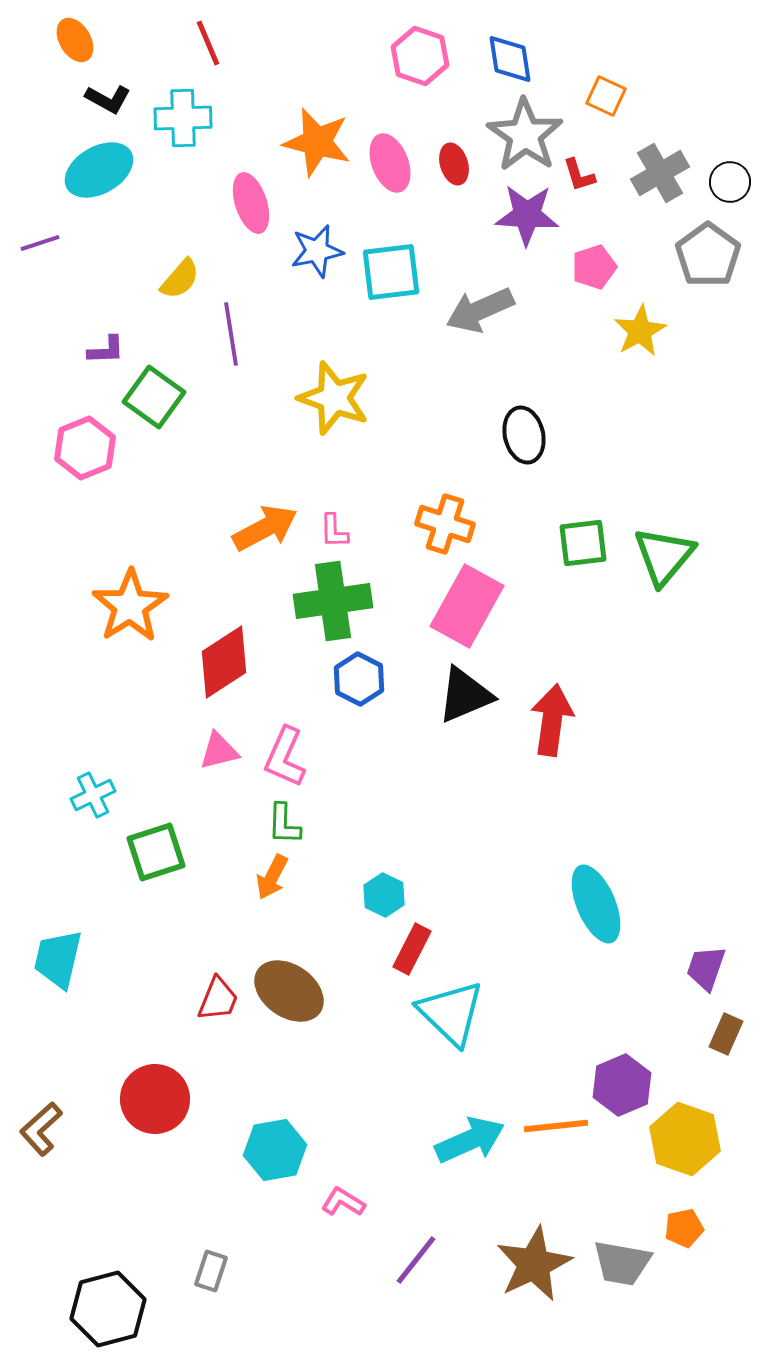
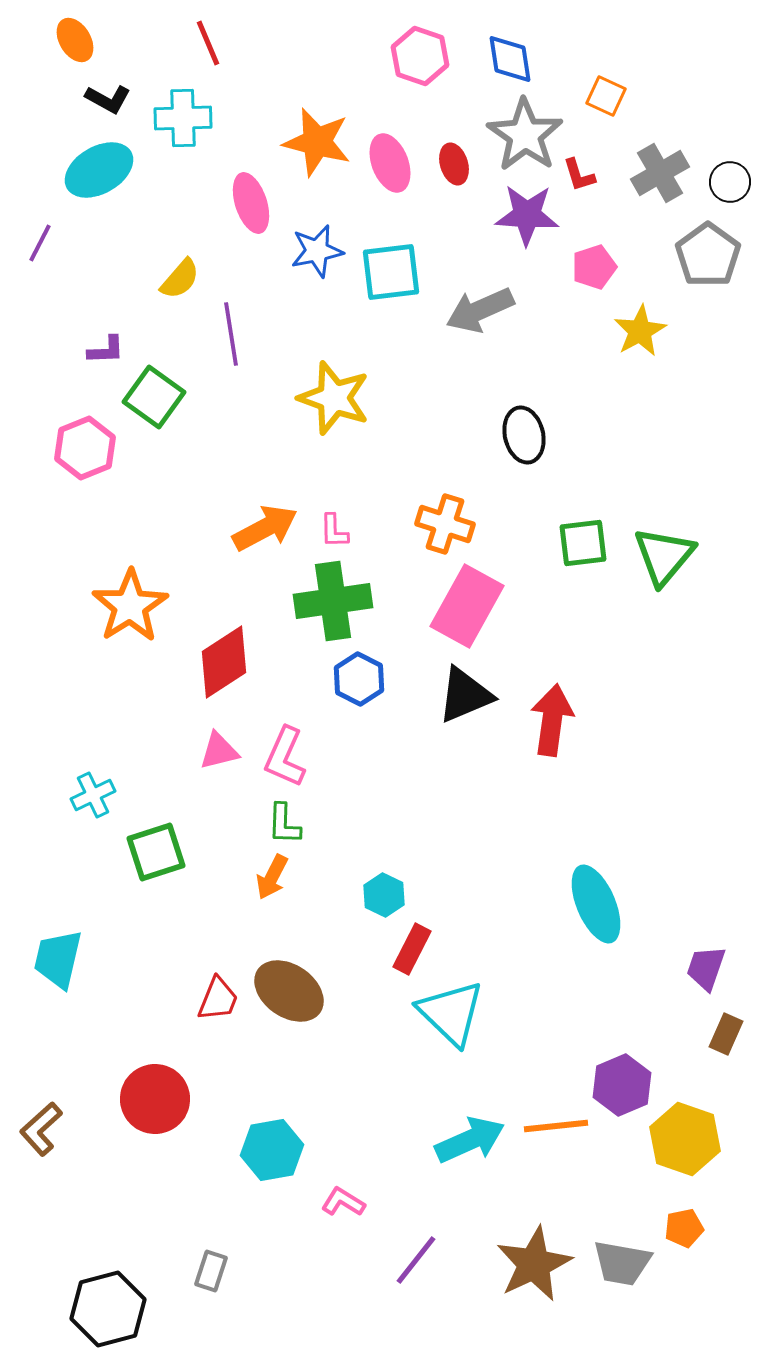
purple line at (40, 243): rotated 45 degrees counterclockwise
cyan hexagon at (275, 1150): moved 3 px left
